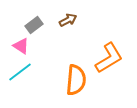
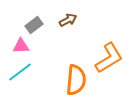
pink triangle: rotated 36 degrees counterclockwise
